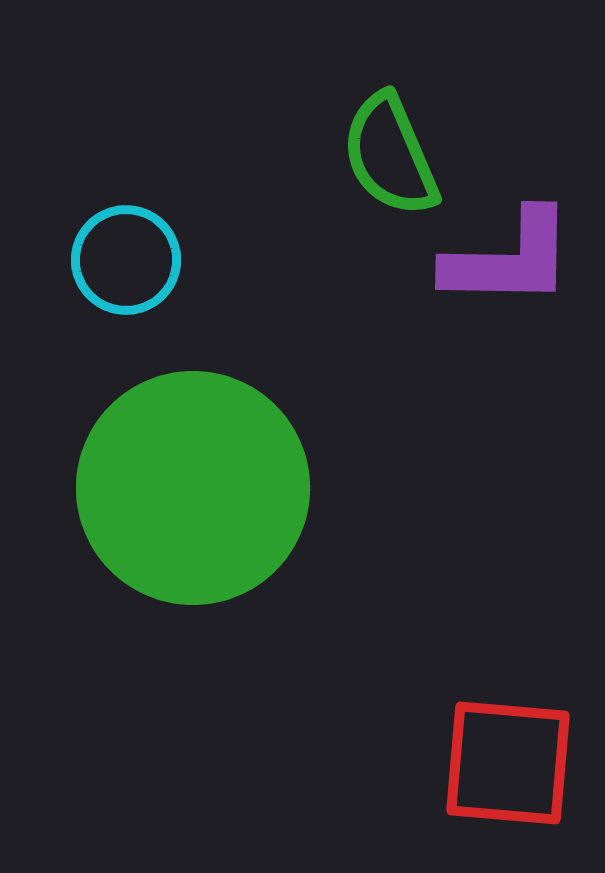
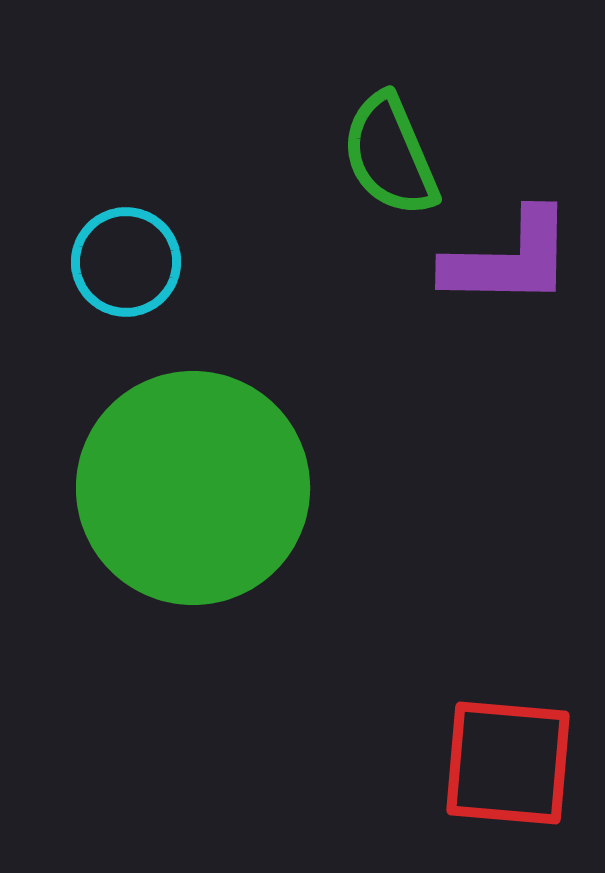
cyan circle: moved 2 px down
